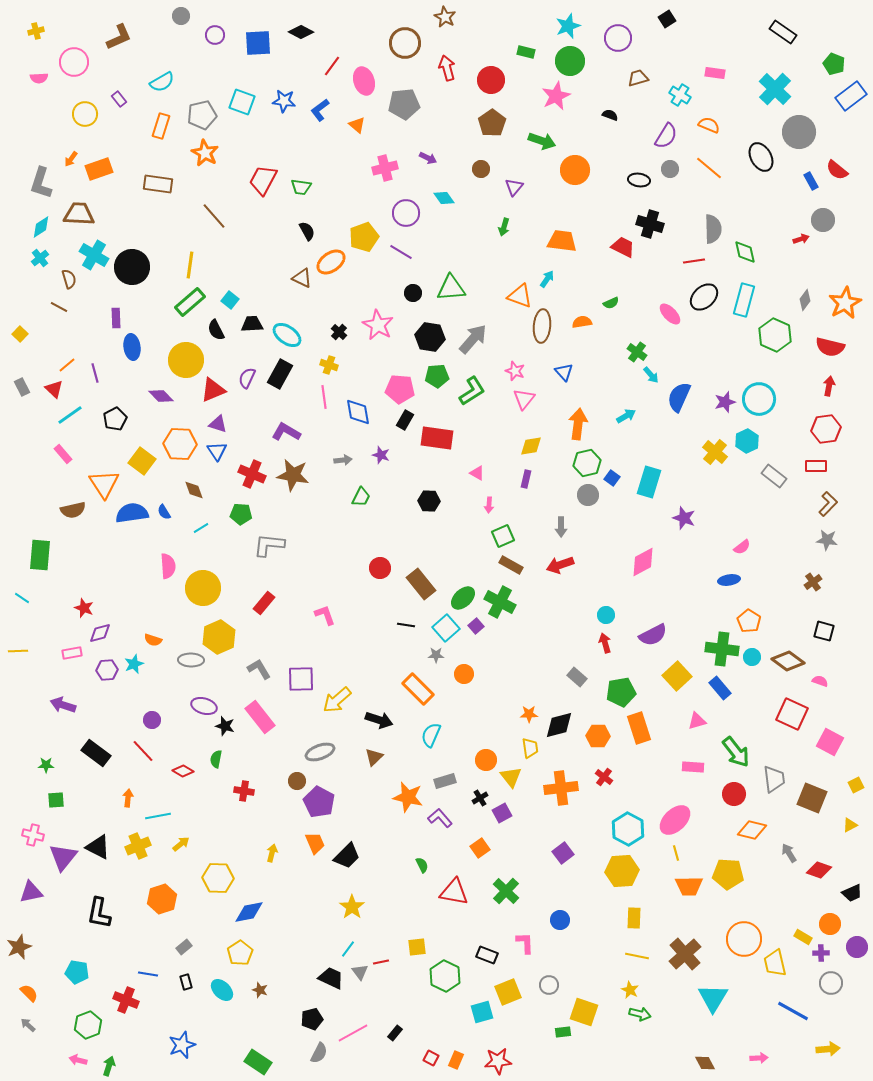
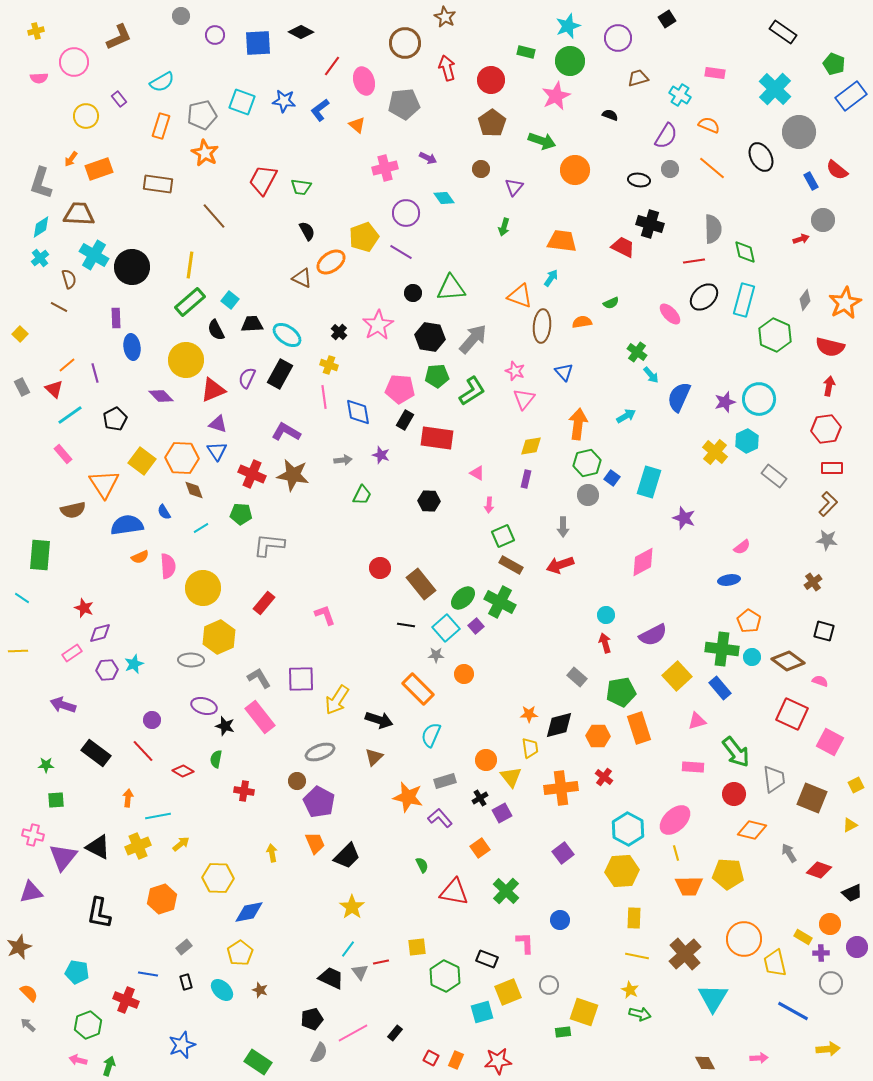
yellow circle at (85, 114): moved 1 px right, 2 px down
orange line at (709, 168): moved 3 px right
cyan arrow at (547, 279): moved 4 px right, 1 px up
pink star at (378, 325): rotated 12 degrees clockwise
orange hexagon at (180, 444): moved 2 px right, 14 px down
red rectangle at (816, 466): moved 16 px right, 2 px down
green trapezoid at (361, 497): moved 1 px right, 2 px up
blue semicircle at (132, 513): moved 5 px left, 12 px down
gray arrow at (561, 527): moved 2 px right
orange semicircle at (153, 640): moved 13 px left, 83 px up; rotated 42 degrees counterclockwise
pink rectangle at (72, 653): rotated 24 degrees counterclockwise
gray L-shape at (259, 669): moved 9 px down
yellow arrow at (337, 700): rotated 16 degrees counterclockwise
yellow arrow at (272, 853): rotated 24 degrees counterclockwise
black rectangle at (487, 955): moved 4 px down
